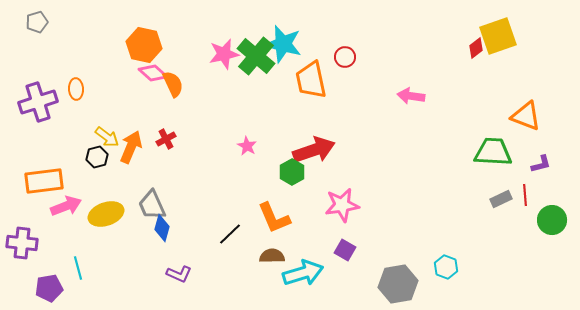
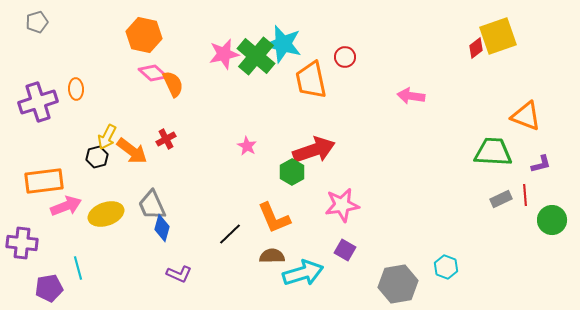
orange hexagon at (144, 45): moved 10 px up
yellow arrow at (107, 137): rotated 80 degrees clockwise
orange arrow at (131, 147): moved 1 px right, 4 px down; rotated 104 degrees clockwise
